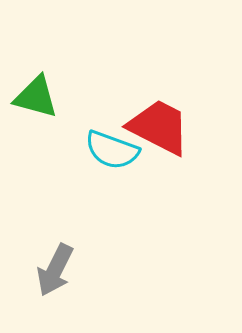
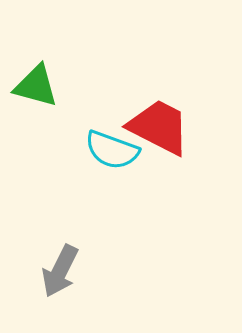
green triangle: moved 11 px up
gray arrow: moved 5 px right, 1 px down
